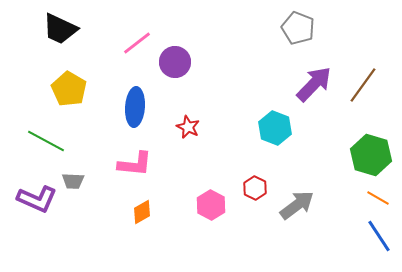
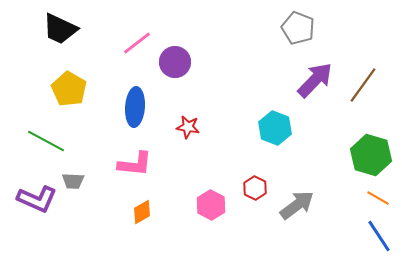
purple arrow: moved 1 px right, 4 px up
red star: rotated 15 degrees counterclockwise
